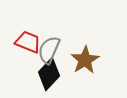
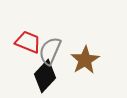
gray semicircle: moved 1 px right, 1 px down
black diamond: moved 4 px left, 2 px down
